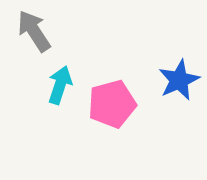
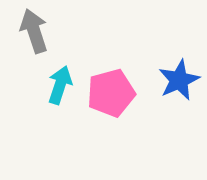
gray arrow: rotated 15 degrees clockwise
pink pentagon: moved 1 px left, 11 px up
